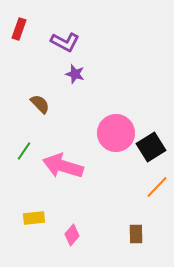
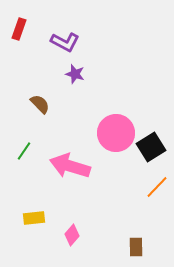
pink arrow: moved 7 px right
brown rectangle: moved 13 px down
